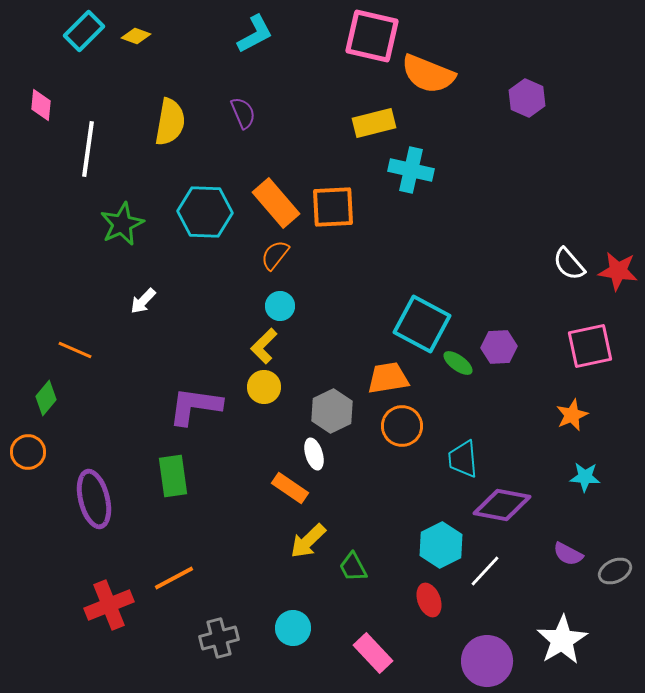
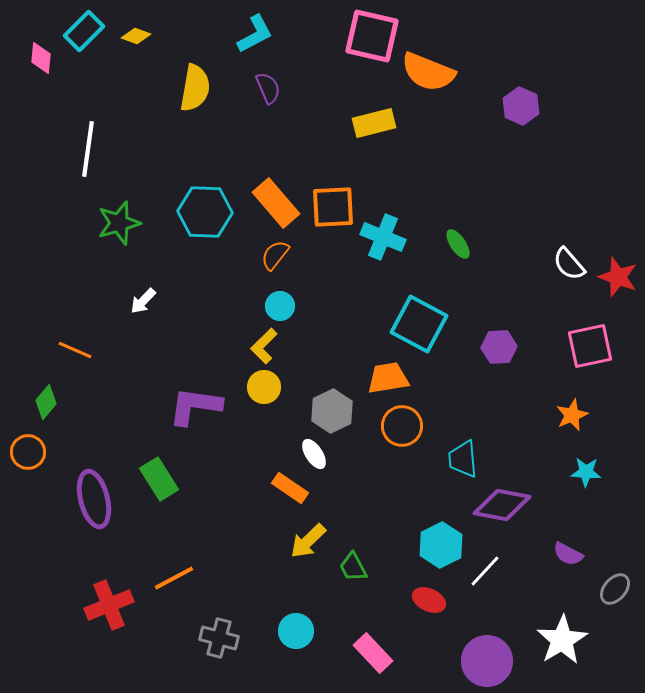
orange semicircle at (428, 74): moved 2 px up
purple hexagon at (527, 98): moved 6 px left, 8 px down
pink diamond at (41, 105): moved 47 px up
purple semicircle at (243, 113): moved 25 px right, 25 px up
yellow semicircle at (170, 122): moved 25 px right, 34 px up
cyan cross at (411, 170): moved 28 px left, 67 px down; rotated 9 degrees clockwise
green star at (122, 224): moved 3 px left, 1 px up; rotated 9 degrees clockwise
red star at (618, 271): moved 6 px down; rotated 12 degrees clockwise
cyan square at (422, 324): moved 3 px left
green ellipse at (458, 363): moved 119 px up; rotated 20 degrees clockwise
green diamond at (46, 398): moved 4 px down
white ellipse at (314, 454): rotated 16 degrees counterclockwise
green rectangle at (173, 476): moved 14 px left, 3 px down; rotated 24 degrees counterclockwise
cyan star at (585, 477): moved 1 px right, 5 px up
gray ellipse at (615, 571): moved 18 px down; rotated 24 degrees counterclockwise
red ellipse at (429, 600): rotated 44 degrees counterclockwise
cyan circle at (293, 628): moved 3 px right, 3 px down
gray cross at (219, 638): rotated 30 degrees clockwise
